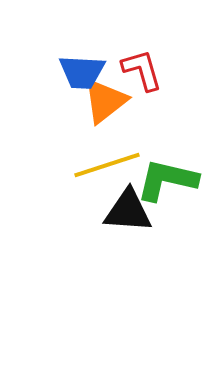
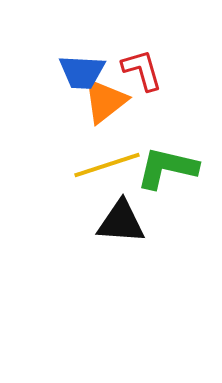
green L-shape: moved 12 px up
black triangle: moved 7 px left, 11 px down
